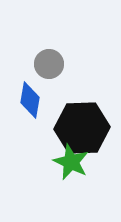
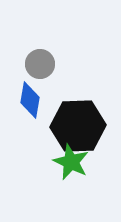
gray circle: moved 9 px left
black hexagon: moved 4 px left, 2 px up
